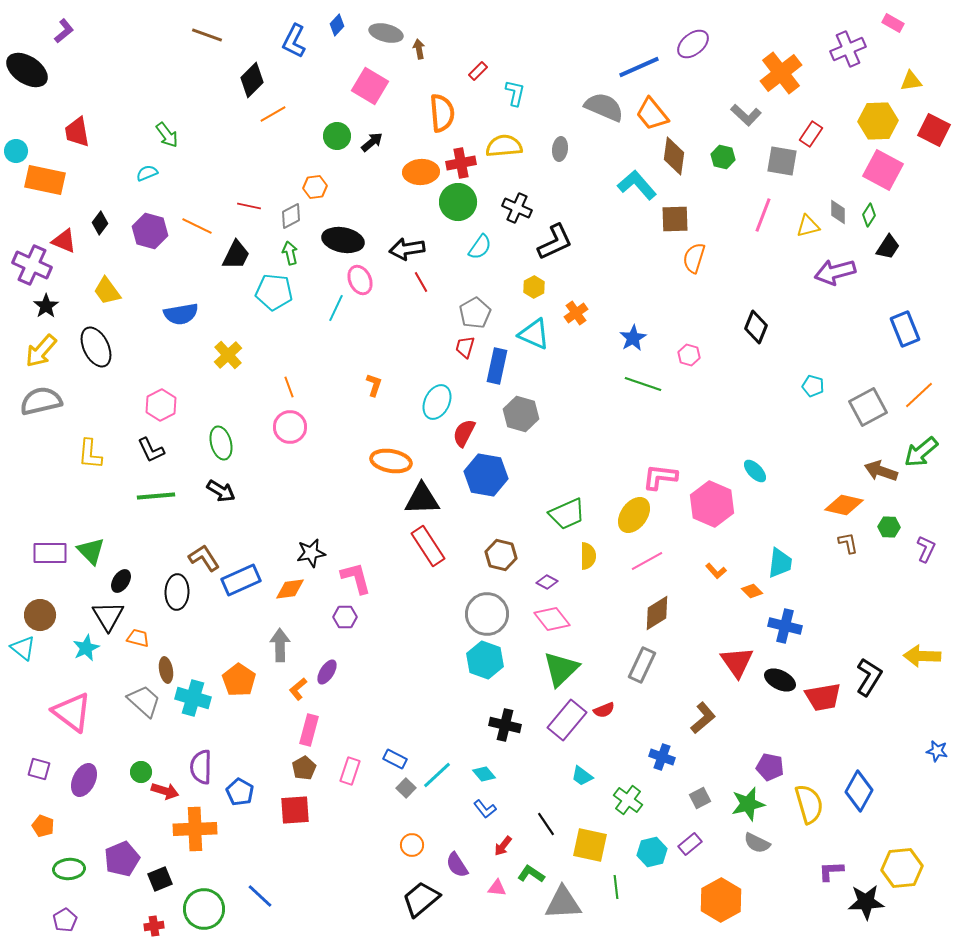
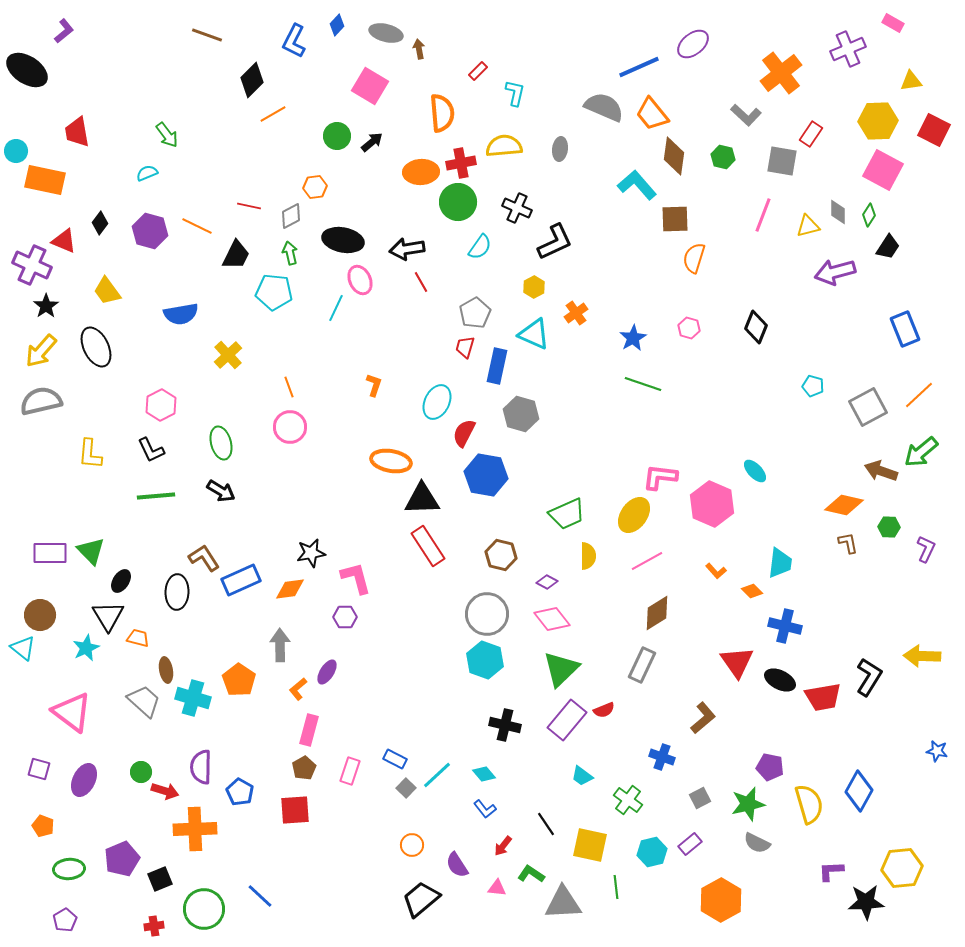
pink hexagon at (689, 355): moved 27 px up
